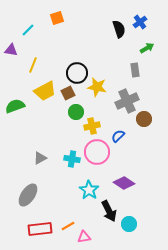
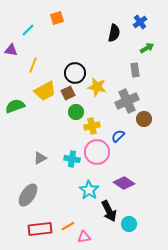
black semicircle: moved 5 px left, 4 px down; rotated 30 degrees clockwise
black circle: moved 2 px left
